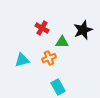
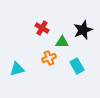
cyan triangle: moved 5 px left, 9 px down
cyan rectangle: moved 19 px right, 21 px up
